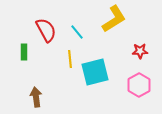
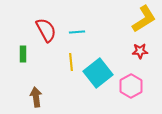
yellow L-shape: moved 30 px right
cyan line: rotated 56 degrees counterclockwise
green rectangle: moved 1 px left, 2 px down
yellow line: moved 1 px right, 3 px down
cyan square: moved 3 px right, 1 px down; rotated 24 degrees counterclockwise
pink hexagon: moved 8 px left, 1 px down
